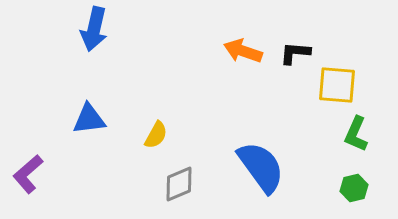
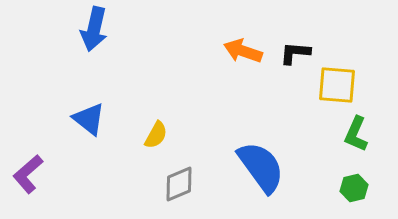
blue triangle: rotated 45 degrees clockwise
